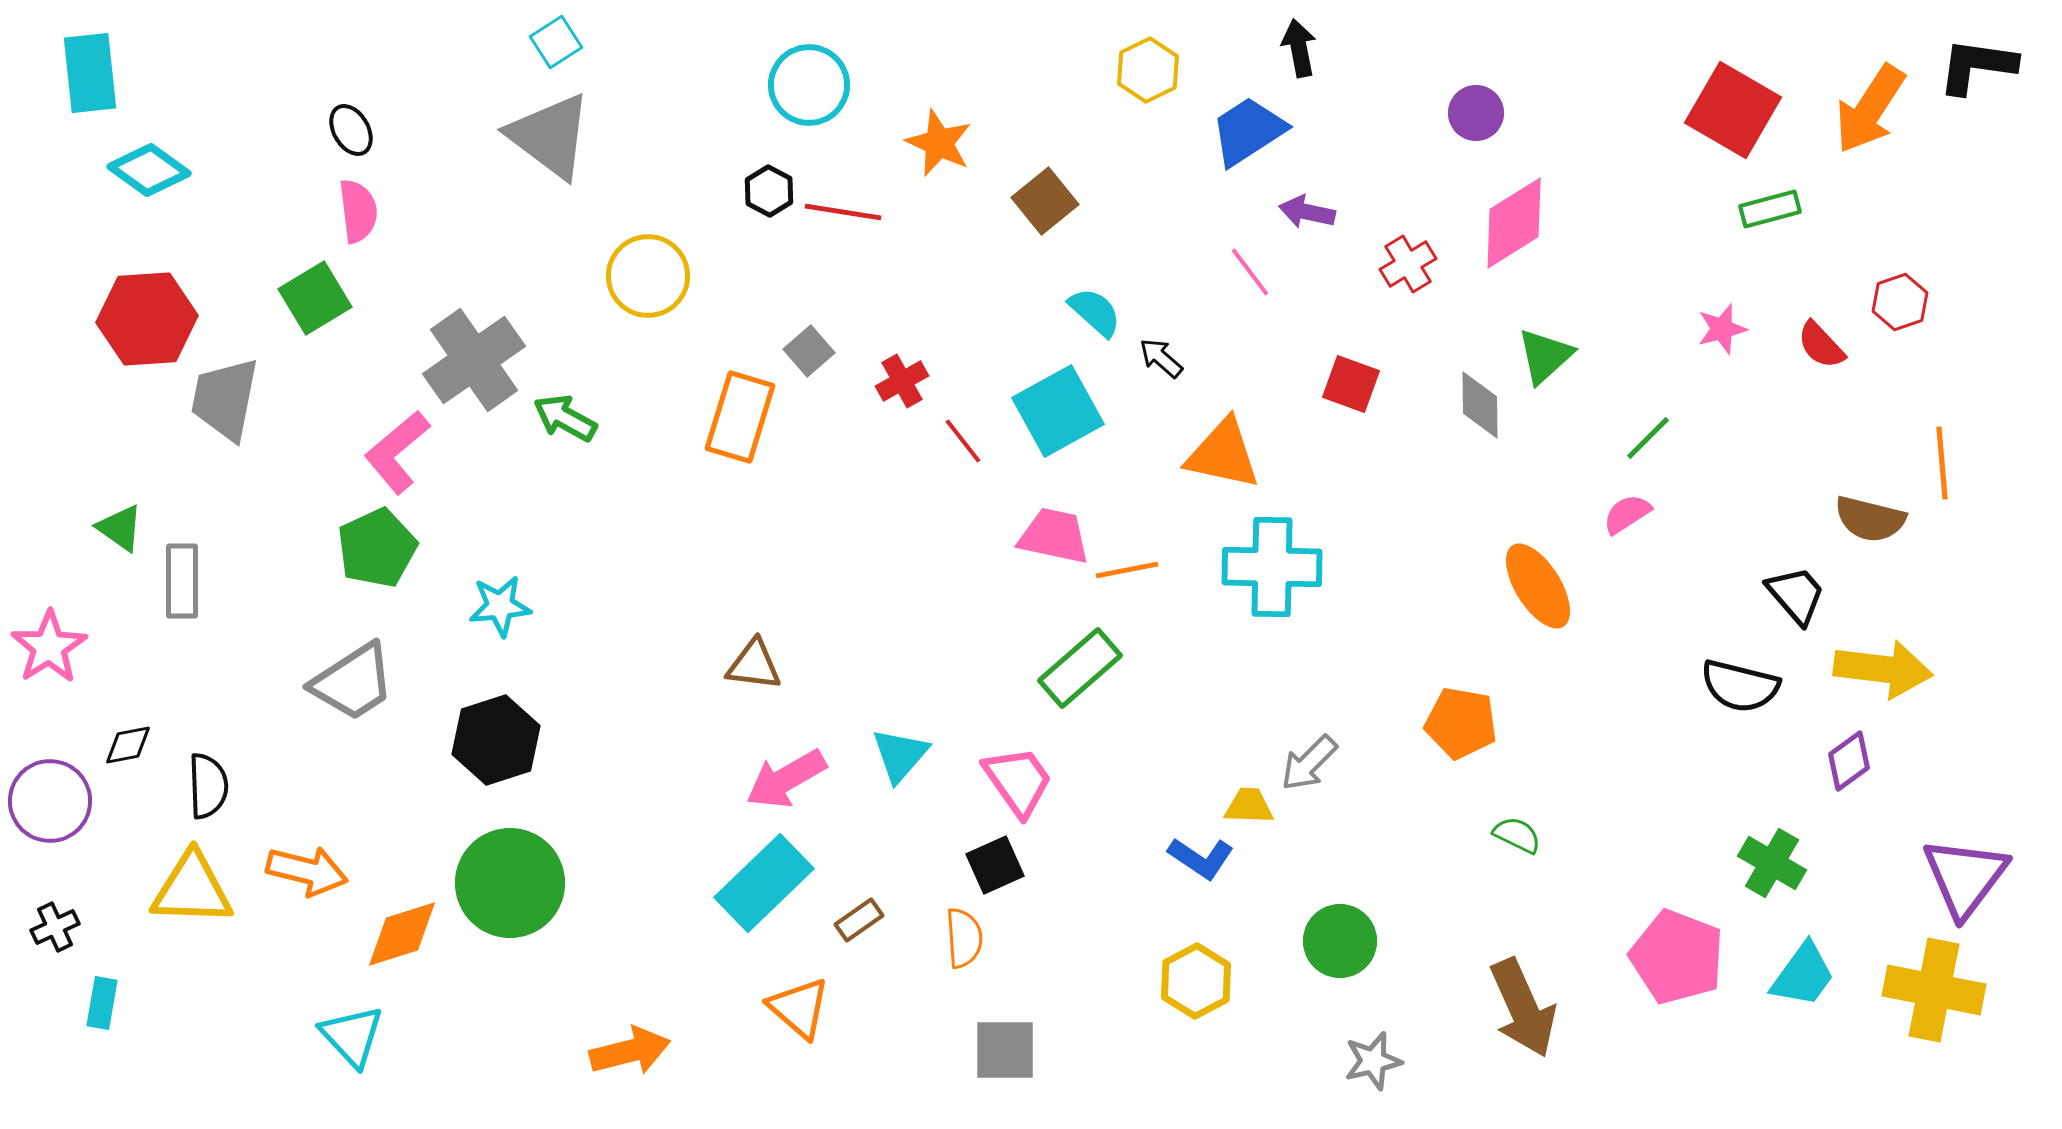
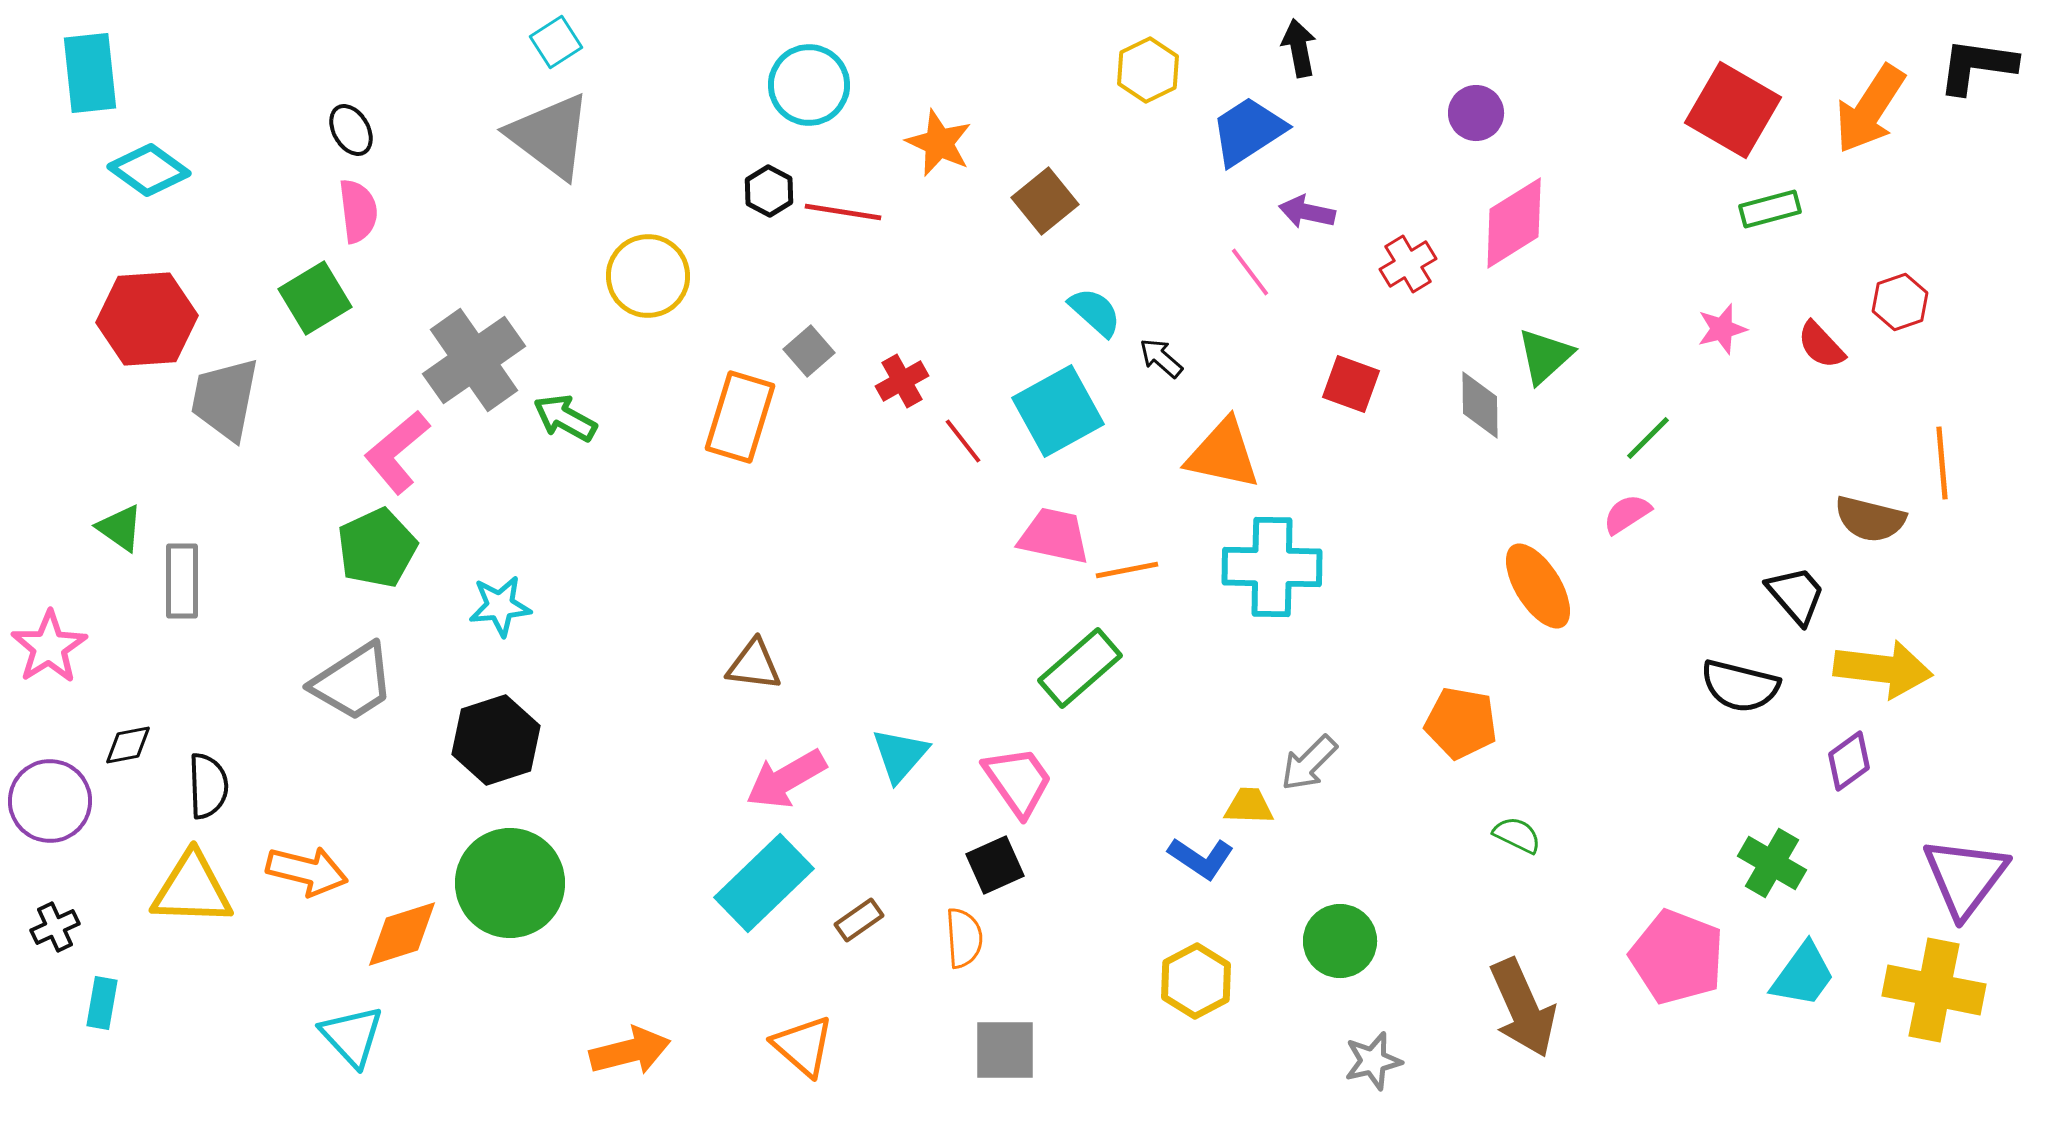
orange triangle at (799, 1008): moved 4 px right, 38 px down
